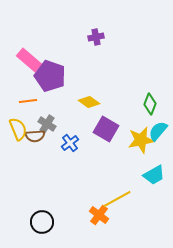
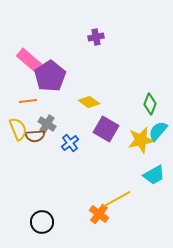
purple pentagon: rotated 20 degrees clockwise
orange cross: moved 1 px up
